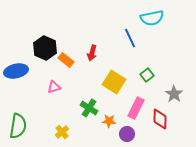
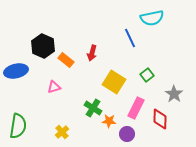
black hexagon: moved 2 px left, 2 px up
green cross: moved 4 px right
